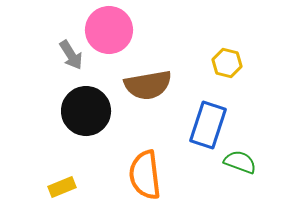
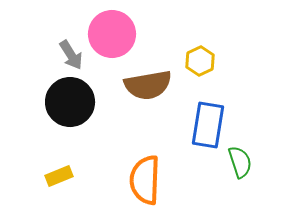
pink circle: moved 3 px right, 4 px down
yellow hexagon: moved 27 px left, 2 px up; rotated 20 degrees clockwise
black circle: moved 16 px left, 9 px up
blue rectangle: rotated 9 degrees counterclockwise
green semicircle: rotated 52 degrees clockwise
orange semicircle: moved 5 px down; rotated 9 degrees clockwise
yellow rectangle: moved 3 px left, 11 px up
